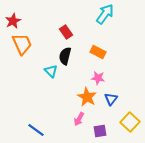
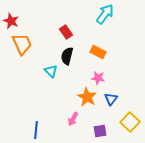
red star: moved 2 px left; rotated 21 degrees counterclockwise
black semicircle: moved 2 px right
pink arrow: moved 6 px left
blue line: rotated 60 degrees clockwise
